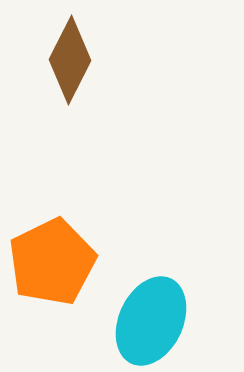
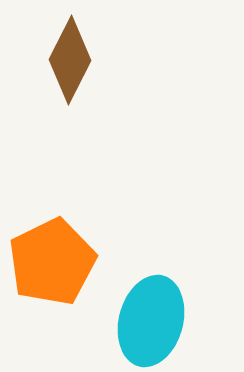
cyan ellipse: rotated 10 degrees counterclockwise
